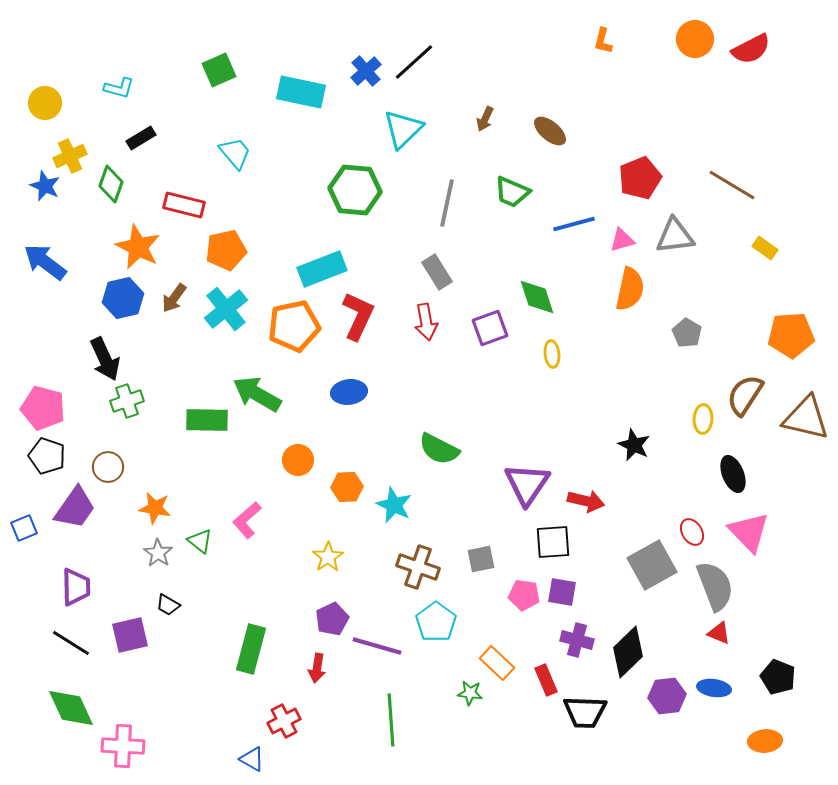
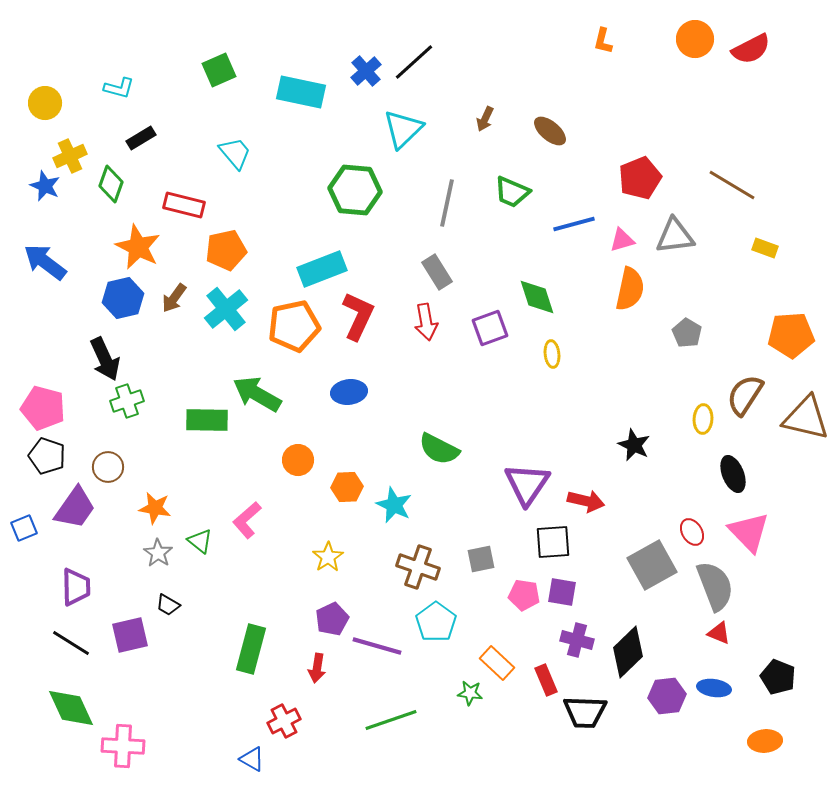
yellow rectangle at (765, 248): rotated 15 degrees counterclockwise
green line at (391, 720): rotated 75 degrees clockwise
